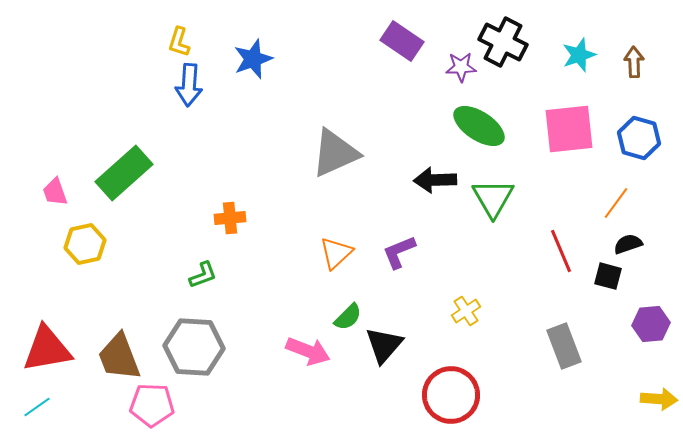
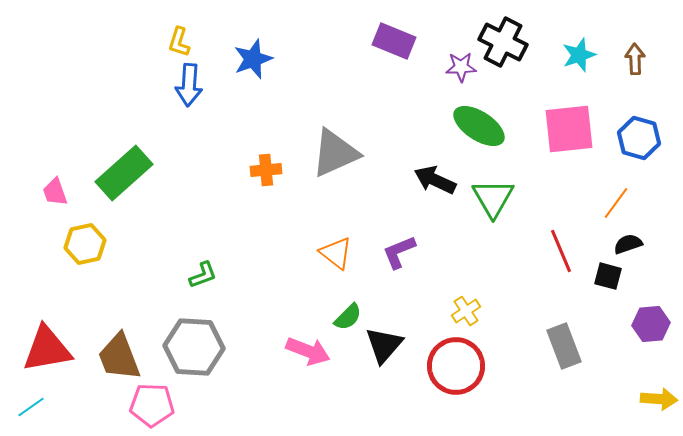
purple rectangle: moved 8 px left; rotated 12 degrees counterclockwise
brown arrow: moved 1 px right, 3 px up
black arrow: rotated 27 degrees clockwise
orange cross: moved 36 px right, 48 px up
orange triangle: rotated 39 degrees counterclockwise
red circle: moved 5 px right, 29 px up
cyan line: moved 6 px left
